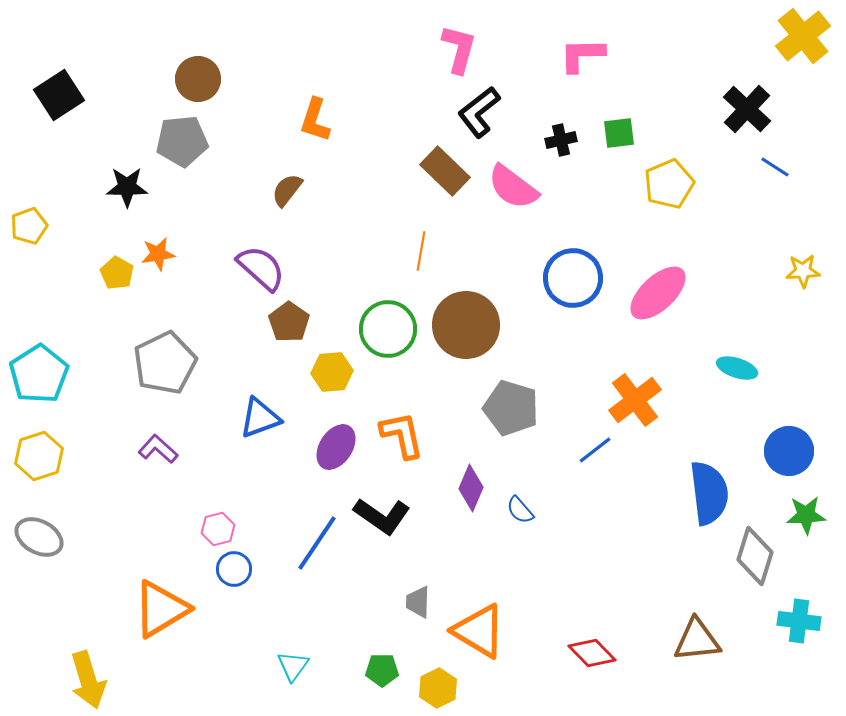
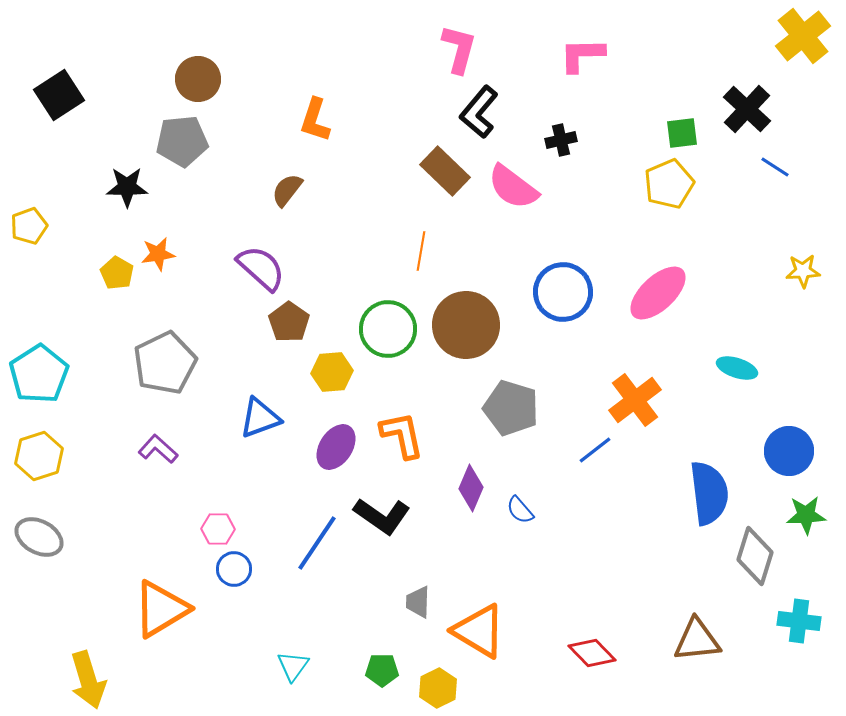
black L-shape at (479, 112): rotated 12 degrees counterclockwise
green square at (619, 133): moved 63 px right
blue circle at (573, 278): moved 10 px left, 14 px down
pink hexagon at (218, 529): rotated 16 degrees clockwise
